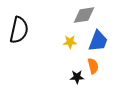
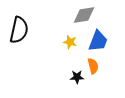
yellow star: rotated 16 degrees clockwise
